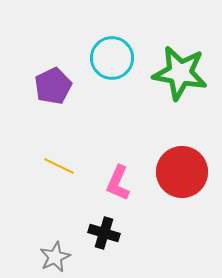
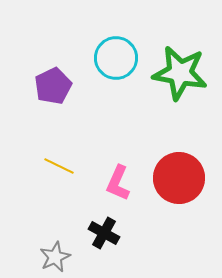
cyan circle: moved 4 px right
red circle: moved 3 px left, 6 px down
black cross: rotated 12 degrees clockwise
